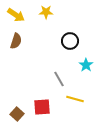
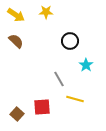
brown semicircle: rotated 63 degrees counterclockwise
